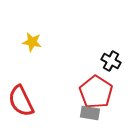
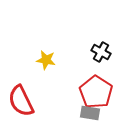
yellow star: moved 14 px right, 18 px down
black cross: moved 10 px left, 9 px up
